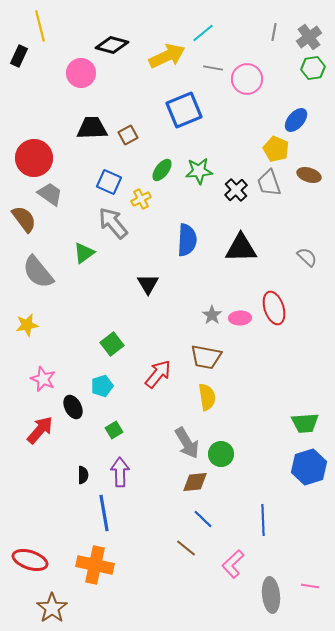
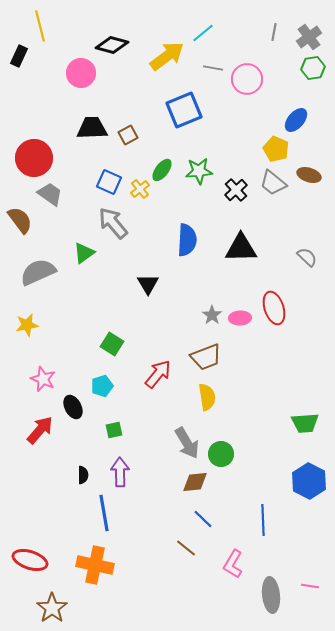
yellow arrow at (167, 56): rotated 12 degrees counterclockwise
gray trapezoid at (269, 183): moved 4 px right; rotated 32 degrees counterclockwise
yellow cross at (141, 199): moved 1 px left, 10 px up; rotated 12 degrees counterclockwise
brown semicircle at (24, 219): moved 4 px left, 1 px down
gray semicircle at (38, 272): rotated 105 degrees clockwise
green square at (112, 344): rotated 20 degrees counterclockwise
brown trapezoid at (206, 357): rotated 32 degrees counterclockwise
green square at (114, 430): rotated 18 degrees clockwise
blue hexagon at (309, 467): moved 14 px down; rotated 16 degrees counterclockwise
pink L-shape at (233, 564): rotated 16 degrees counterclockwise
